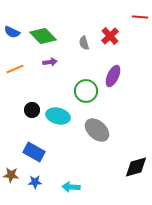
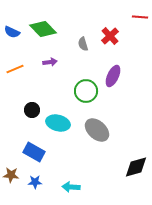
green diamond: moved 7 px up
gray semicircle: moved 1 px left, 1 px down
cyan ellipse: moved 7 px down
